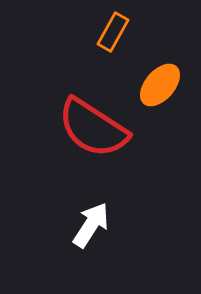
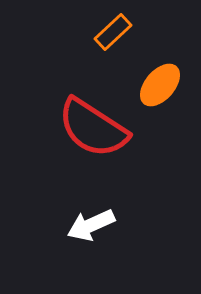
orange rectangle: rotated 18 degrees clockwise
white arrow: rotated 147 degrees counterclockwise
